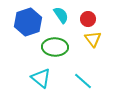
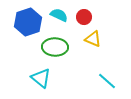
cyan semicircle: moved 2 px left; rotated 30 degrees counterclockwise
red circle: moved 4 px left, 2 px up
yellow triangle: rotated 30 degrees counterclockwise
cyan line: moved 24 px right
